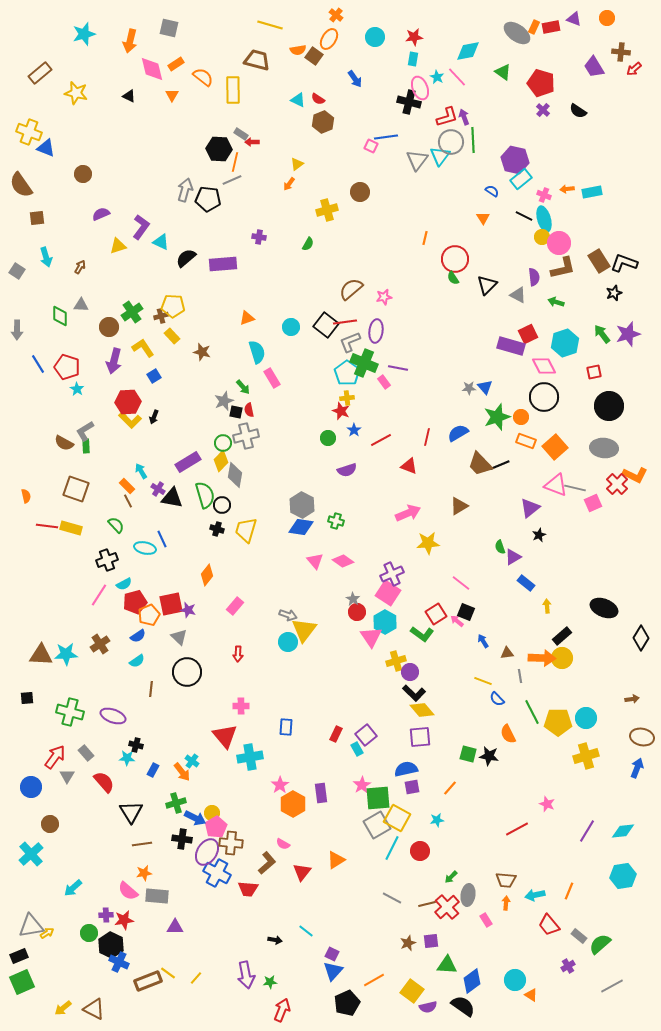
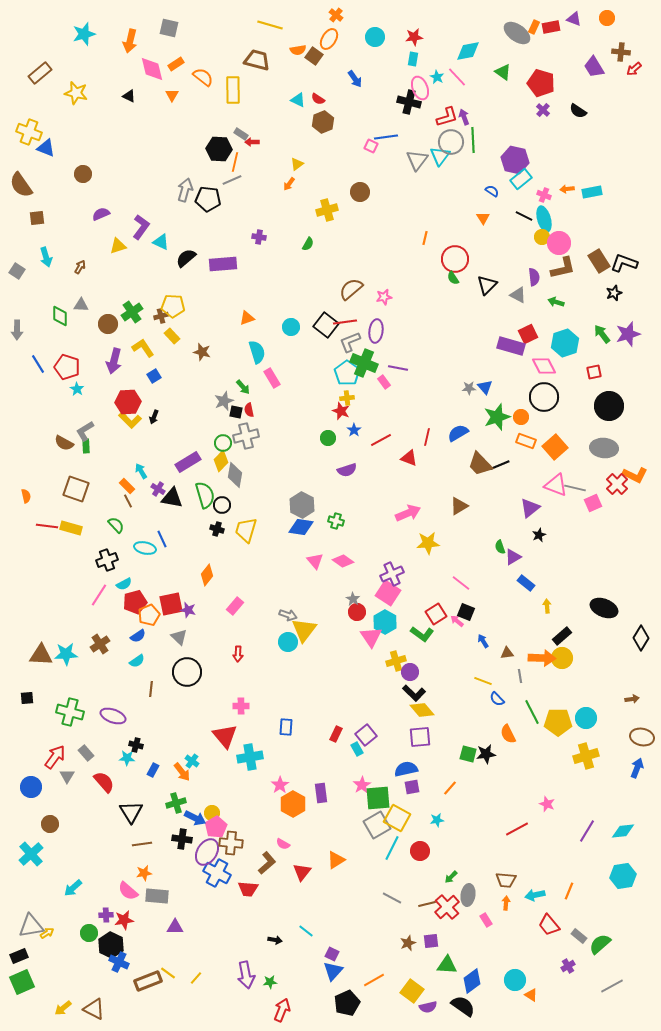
brown circle at (109, 327): moved 1 px left, 3 px up
red triangle at (409, 466): moved 8 px up
black star at (489, 756): moved 3 px left, 2 px up; rotated 18 degrees counterclockwise
